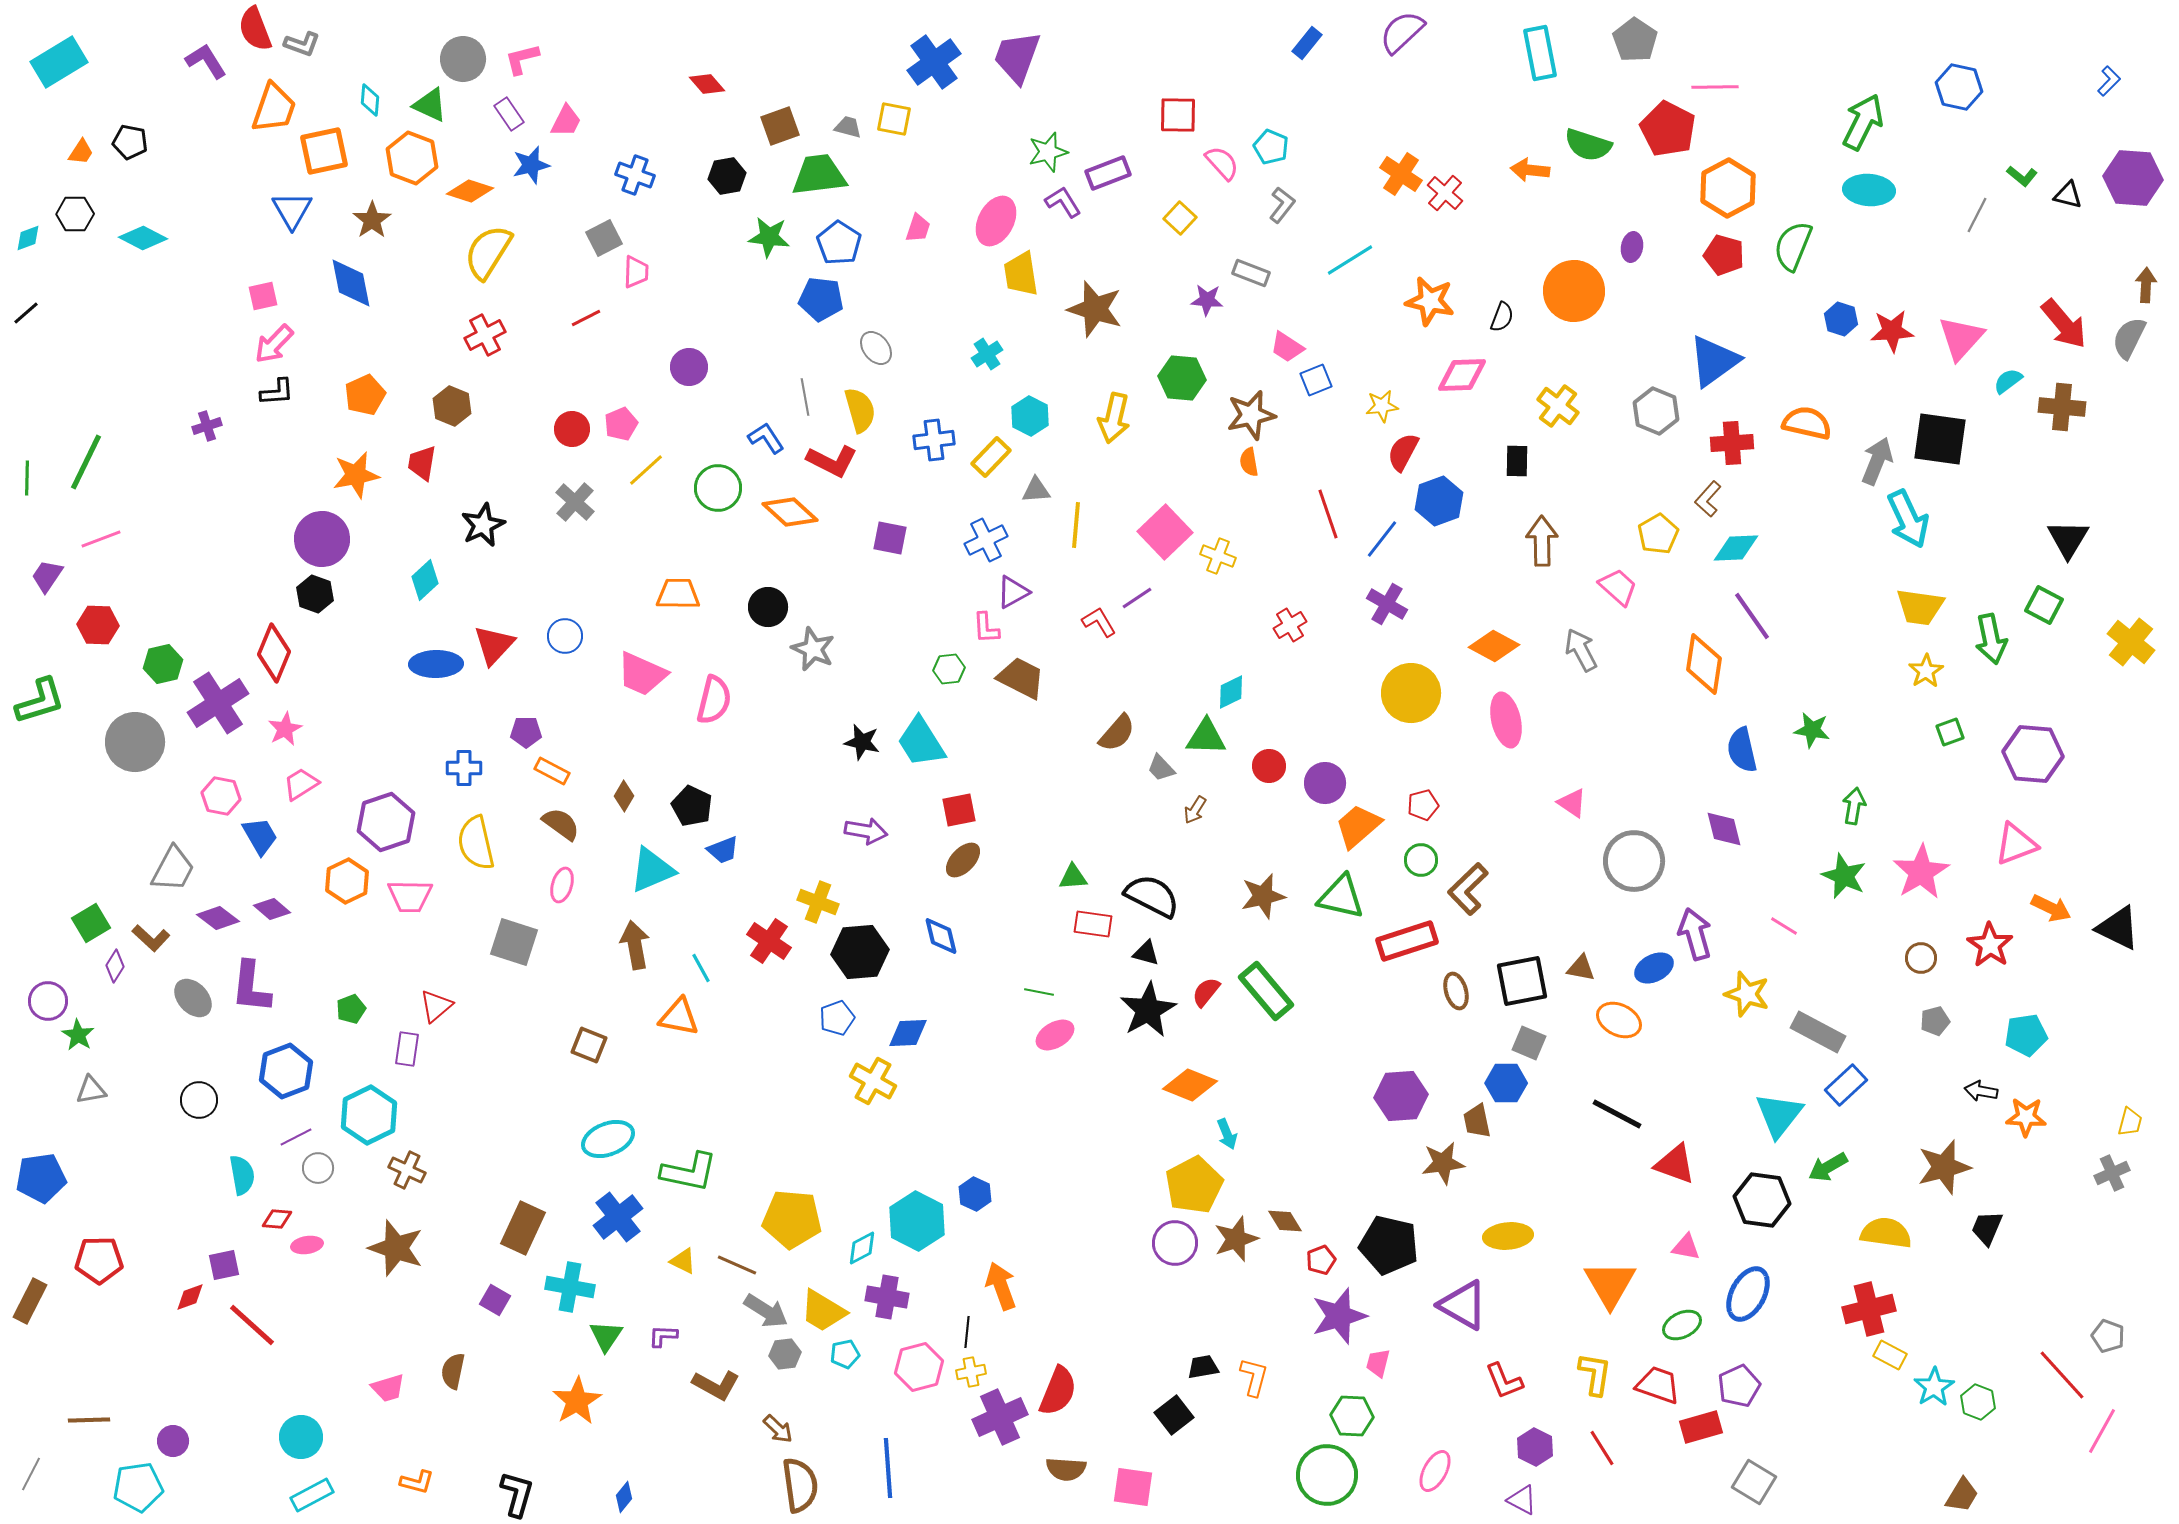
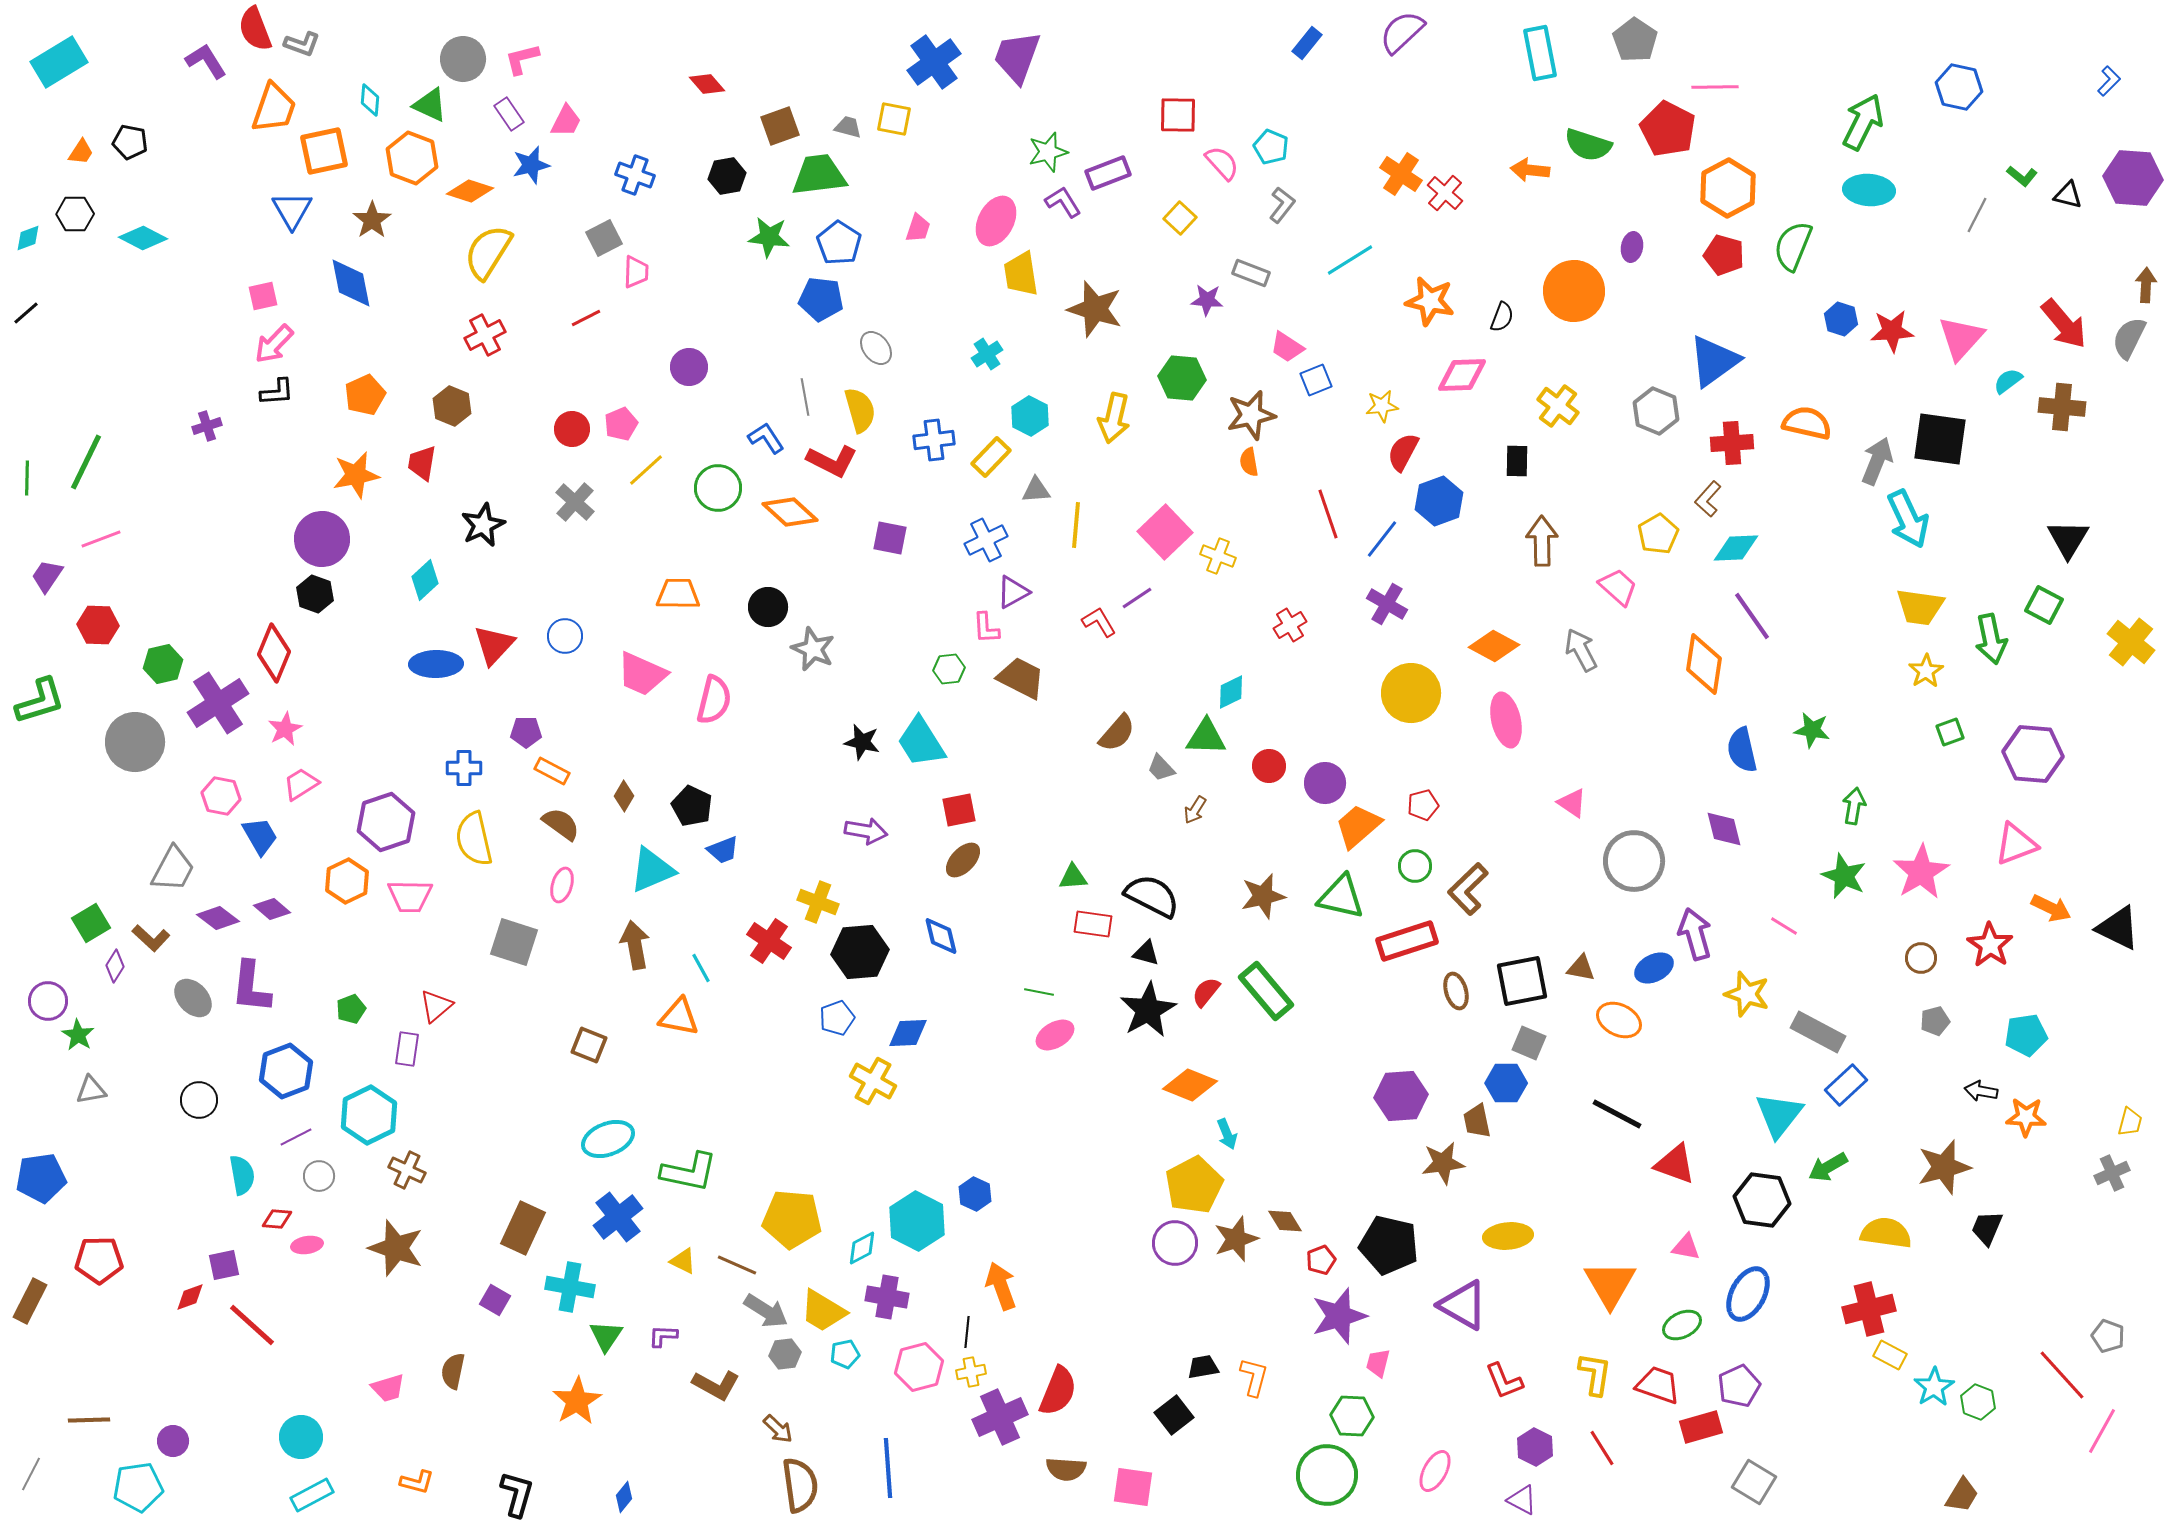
yellow semicircle at (476, 843): moved 2 px left, 4 px up
green circle at (1421, 860): moved 6 px left, 6 px down
gray circle at (318, 1168): moved 1 px right, 8 px down
